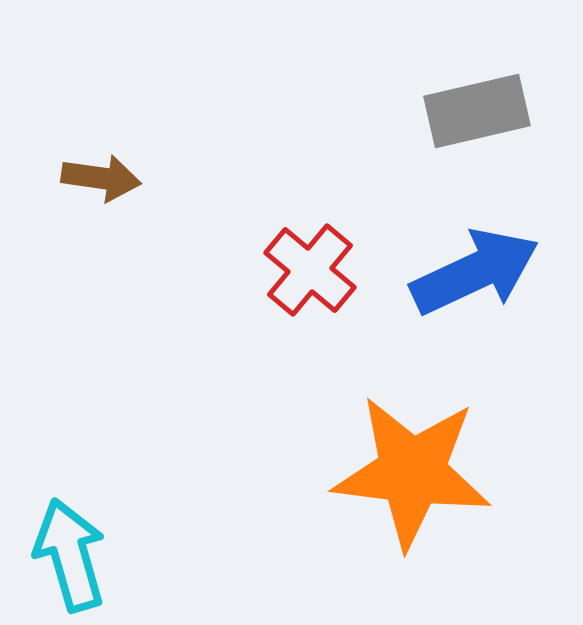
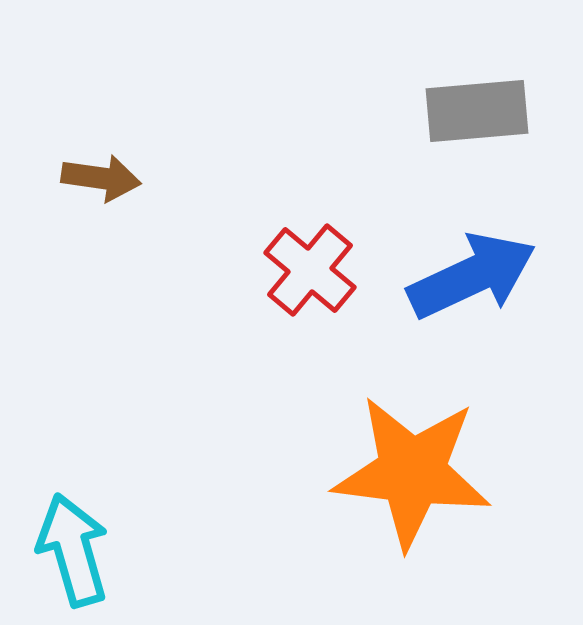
gray rectangle: rotated 8 degrees clockwise
blue arrow: moved 3 px left, 4 px down
cyan arrow: moved 3 px right, 5 px up
